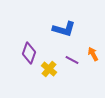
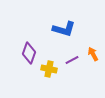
purple line: rotated 56 degrees counterclockwise
yellow cross: rotated 28 degrees counterclockwise
